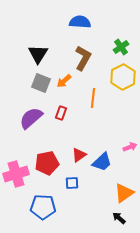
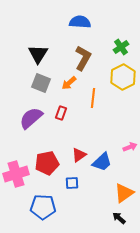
orange arrow: moved 5 px right, 2 px down
